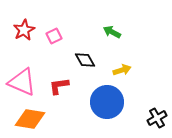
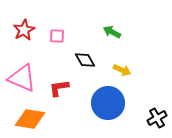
pink square: moved 3 px right; rotated 28 degrees clockwise
yellow arrow: rotated 42 degrees clockwise
pink triangle: moved 4 px up
red L-shape: moved 2 px down
blue circle: moved 1 px right, 1 px down
